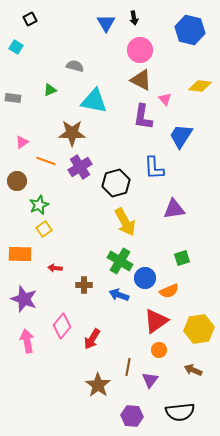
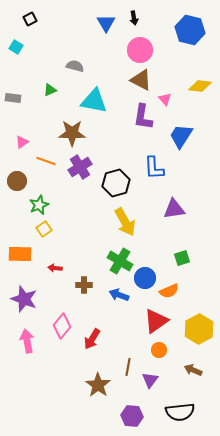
yellow hexagon at (199, 329): rotated 20 degrees counterclockwise
